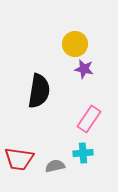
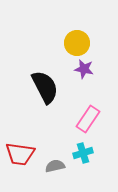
yellow circle: moved 2 px right, 1 px up
black semicircle: moved 6 px right, 4 px up; rotated 36 degrees counterclockwise
pink rectangle: moved 1 px left
cyan cross: rotated 12 degrees counterclockwise
red trapezoid: moved 1 px right, 5 px up
